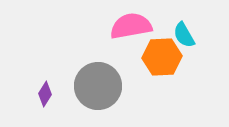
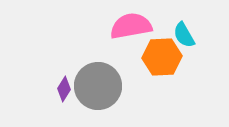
purple diamond: moved 19 px right, 5 px up
